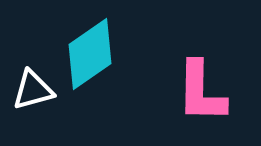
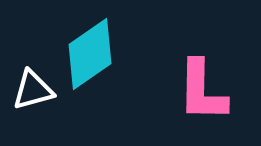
pink L-shape: moved 1 px right, 1 px up
